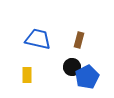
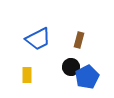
blue trapezoid: rotated 140 degrees clockwise
black circle: moved 1 px left
